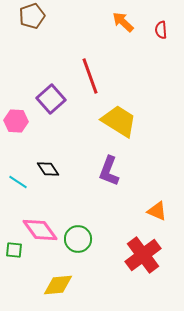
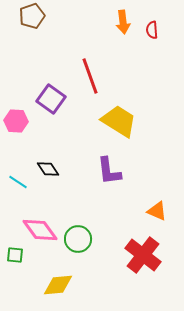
orange arrow: rotated 140 degrees counterclockwise
red semicircle: moved 9 px left
purple square: rotated 12 degrees counterclockwise
purple L-shape: rotated 28 degrees counterclockwise
green square: moved 1 px right, 5 px down
red cross: rotated 15 degrees counterclockwise
